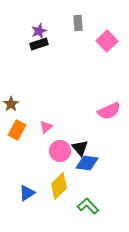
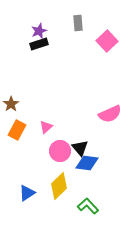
pink semicircle: moved 1 px right, 3 px down
